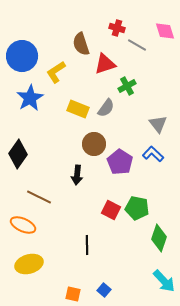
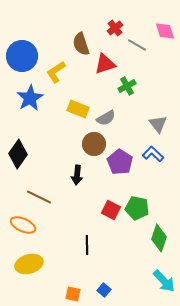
red cross: moved 2 px left; rotated 35 degrees clockwise
gray semicircle: moved 10 px down; rotated 24 degrees clockwise
